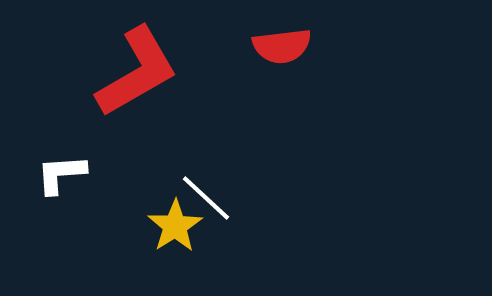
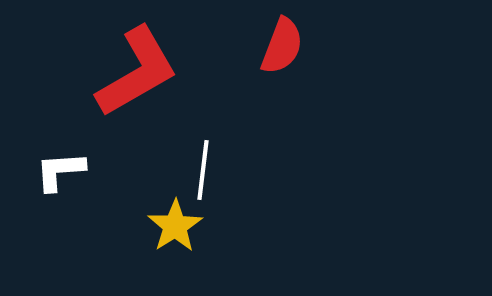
red semicircle: rotated 62 degrees counterclockwise
white L-shape: moved 1 px left, 3 px up
white line: moved 3 px left, 28 px up; rotated 54 degrees clockwise
